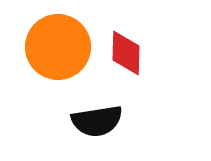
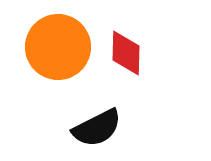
black semicircle: moved 7 px down; rotated 18 degrees counterclockwise
